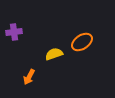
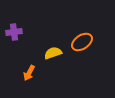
yellow semicircle: moved 1 px left, 1 px up
orange arrow: moved 4 px up
